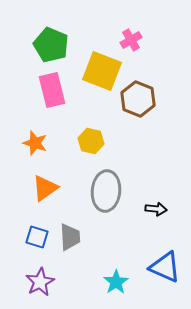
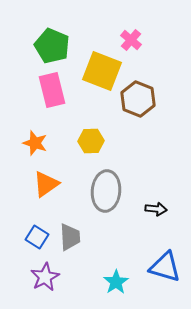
pink cross: rotated 20 degrees counterclockwise
green pentagon: moved 1 px right, 1 px down
yellow hexagon: rotated 15 degrees counterclockwise
orange triangle: moved 1 px right, 4 px up
blue square: rotated 15 degrees clockwise
blue triangle: rotated 8 degrees counterclockwise
purple star: moved 5 px right, 5 px up
